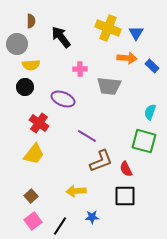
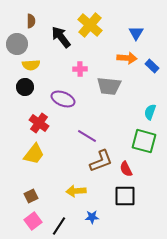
yellow cross: moved 18 px left, 3 px up; rotated 20 degrees clockwise
brown square: rotated 16 degrees clockwise
black line: moved 1 px left
